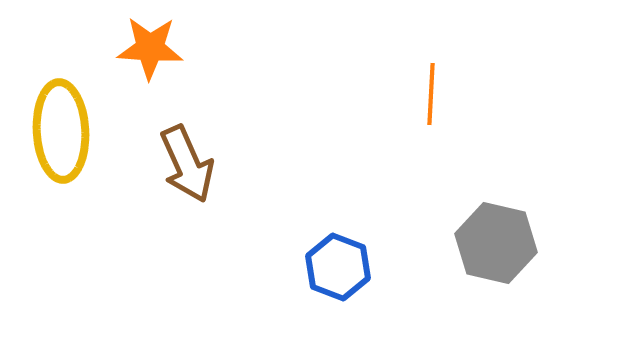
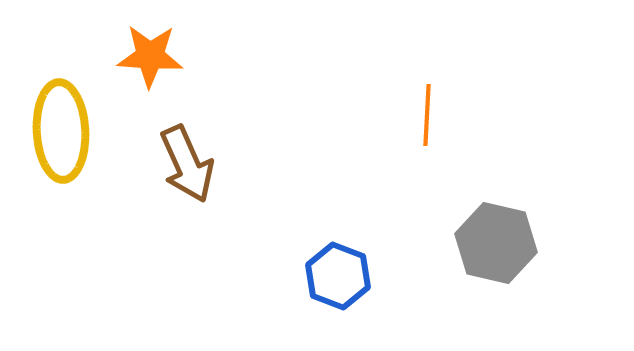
orange star: moved 8 px down
orange line: moved 4 px left, 21 px down
blue hexagon: moved 9 px down
